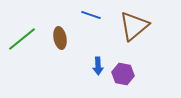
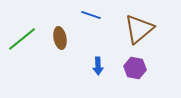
brown triangle: moved 5 px right, 3 px down
purple hexagon: moved 12 px right, 6 px up
